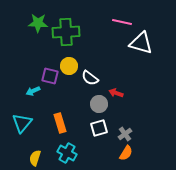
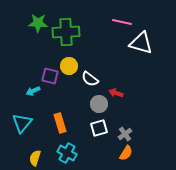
white semicircle: moved 1 px down
